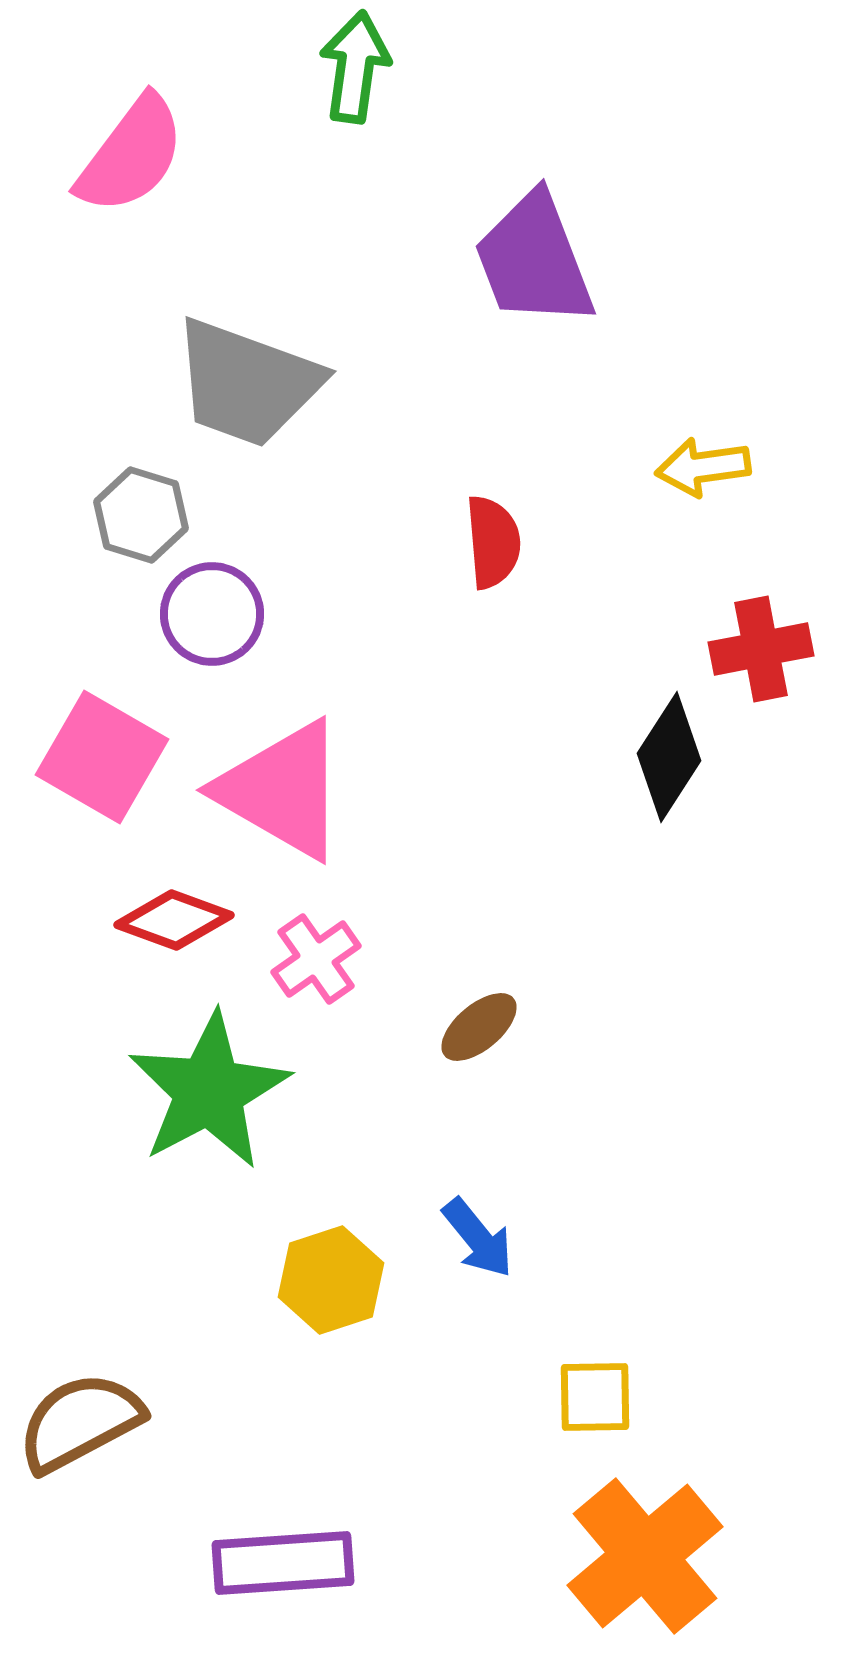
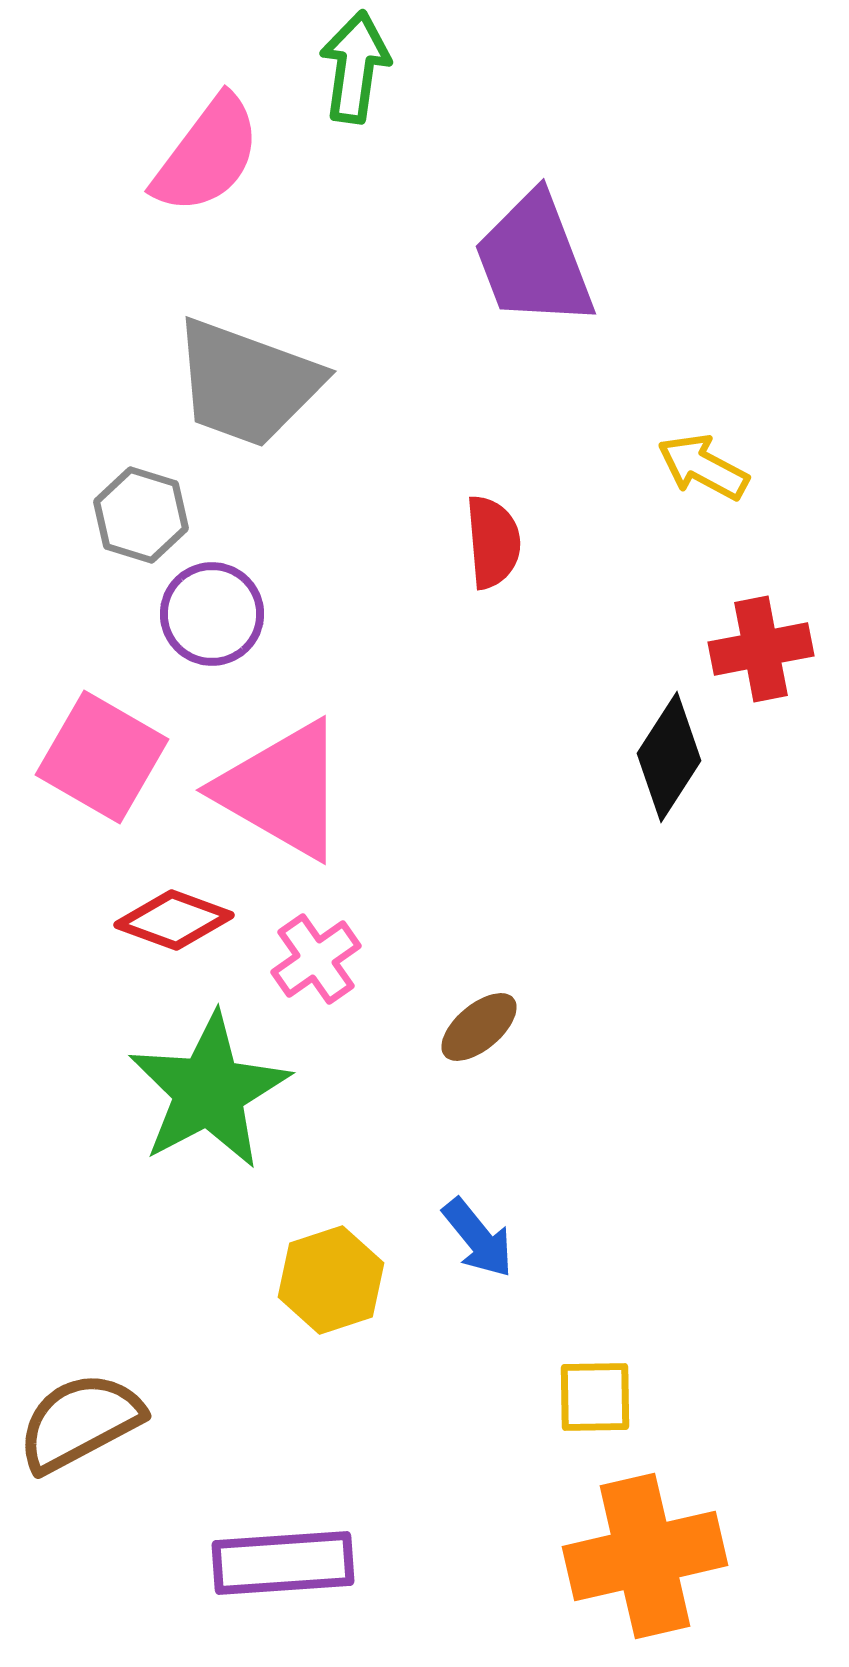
pink semicircle: moved 76 px right
yellow arrow: rotated 36 degrees clockwise
orange cross: rotated 27 degrees clockwise
